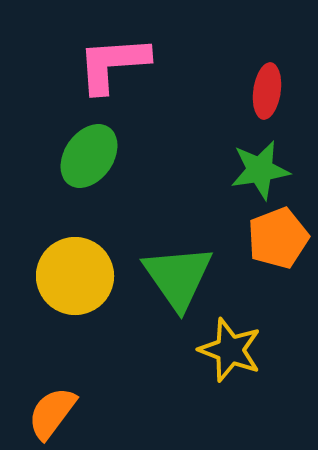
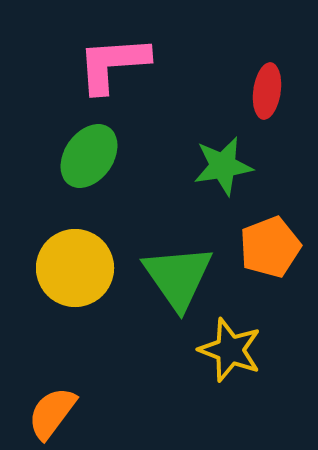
green star: moved 37 px left, 4 px up
orange pentagon: moved 8 px left, 9 px down
yellow circle: moved 8 px up
